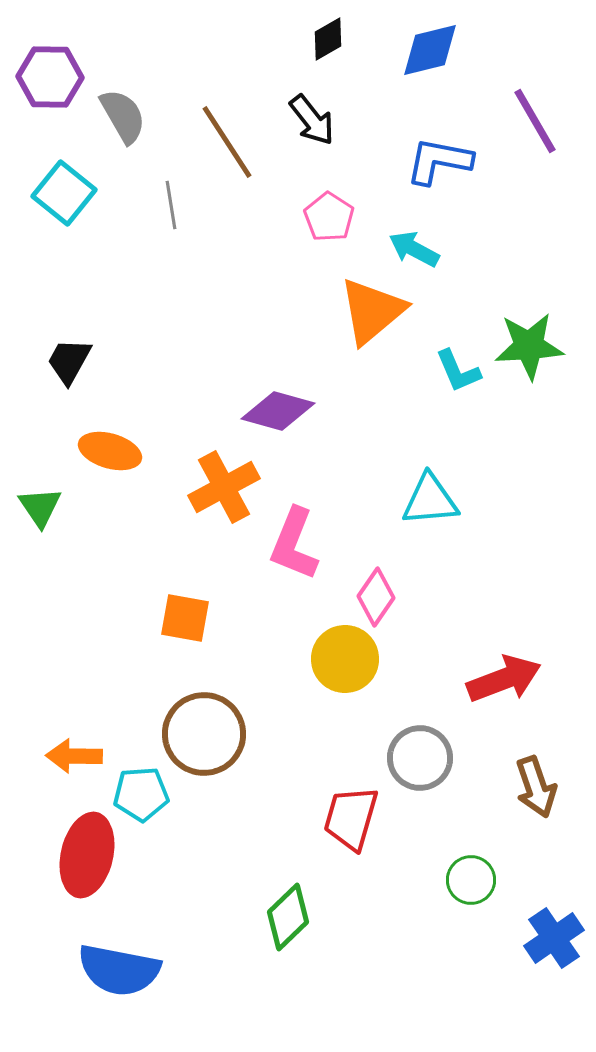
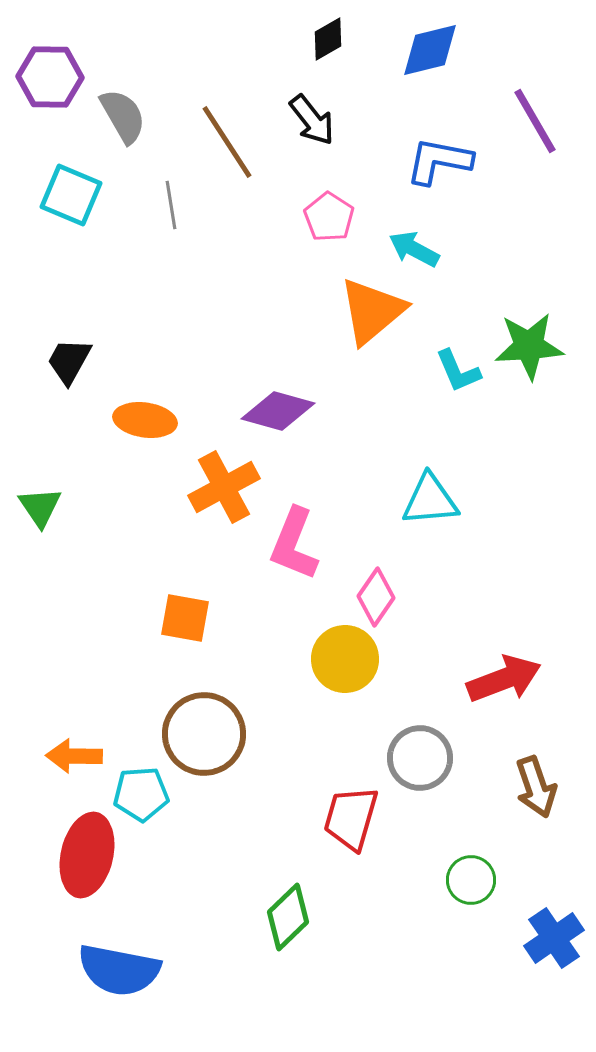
cyan square: moved 7 px right, 2 px down; rotated 16 degrees counterclockwise
orange ellipse: moved 35 px right, 31 px up; rotated 8 degrees counterclockwise
